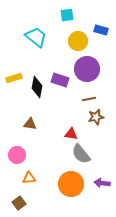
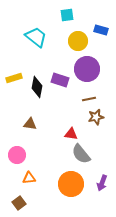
purple arrow: rotated 77 degrees counterclockwise
